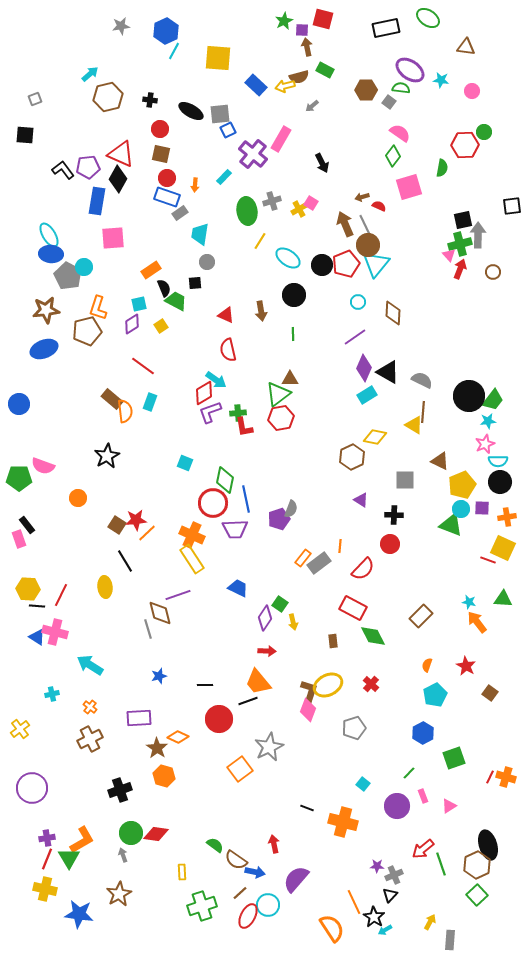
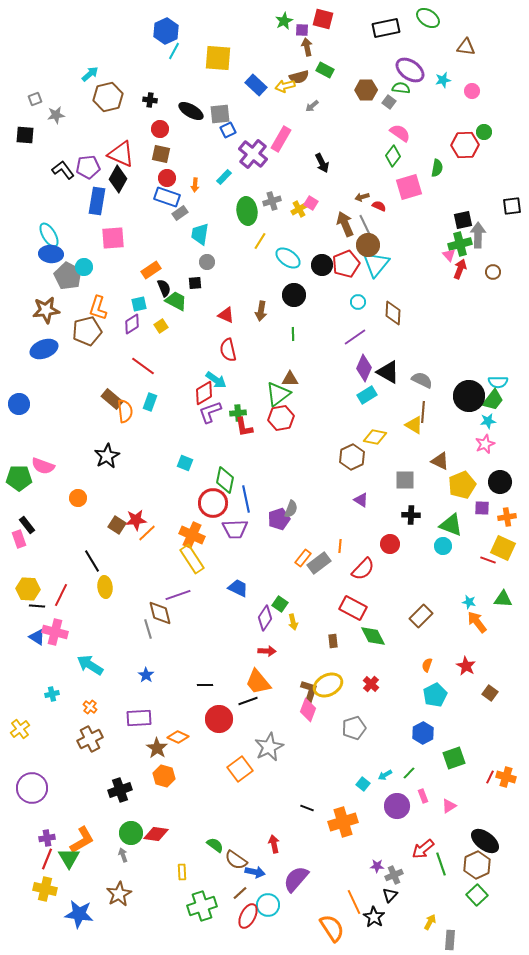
gray star at (121, 26): moved 65 px left, 89 px down
cyan star at (441, 80): moved 2 px right; rotated 21 degrees counterclockwise
green semicircle at (442, 168): moved 5 px left
brown arrow at (261, 311): rotated 18 degrees clockwise
cyan semicircle at (498, 461): moved 79 px up
cyan circle at (461, 509): moved 18 px left, 37 px down
black cross at (394, 515): moved 17 px right
black line at (125, 561): moved 33 px left
blue star at (159, 676): moved 13 px left, 1 px up; rotated 21 degrees counterclockwise
orange cross at (343, 822): rotated 32 degrees counterclockwise
black ellipse at (488, 845): moved 3 px left, 4 px up; rotated 36 degrees counterclockwise
cyan arrow at (385, 930): moved 155 px up
